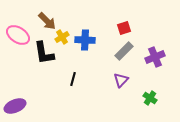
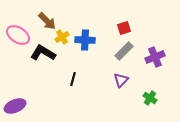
black L-shape: moved 1 px left; rotated 130 degrees clockwise
